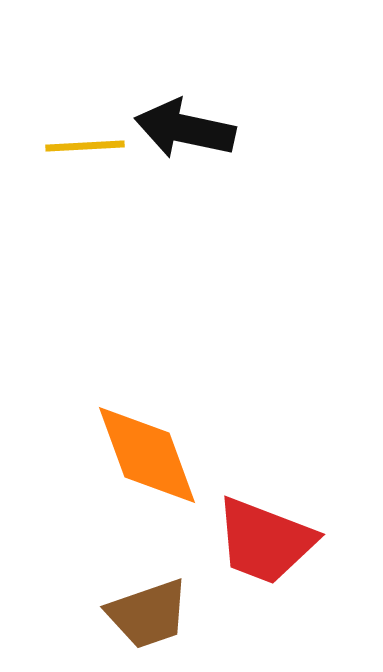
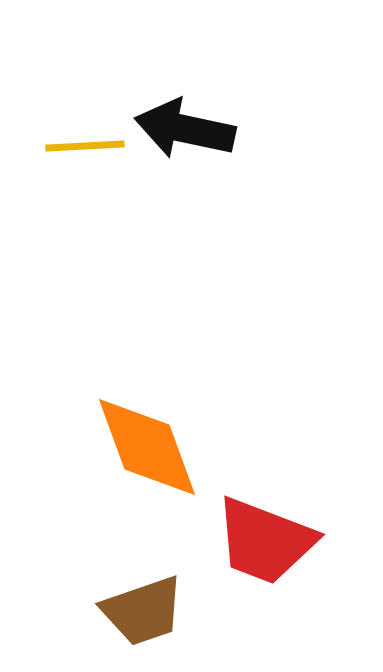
orange diamond: moved 8 px up
brown trapezoid: moved 5 px left, 3 px up
